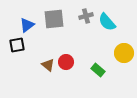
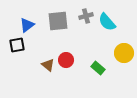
gray square: moved 4 px right, 2 px down
red circle: moved 2 px up
green rectangle: moved 2 px up
